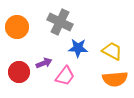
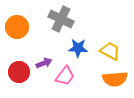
gray cross: moved 1 px right, 3 px up
yellow trapezoid: moved 2 px left
